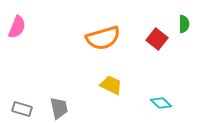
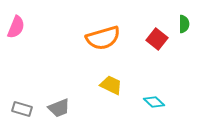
pink semicircle: moved 1 px left
cyan diamond: moved 7 px left, 1 px up
gray trapezoid: rotated 80 degrees clockwise
